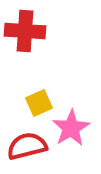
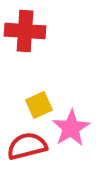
yellow square: moved 2 px down
